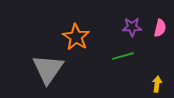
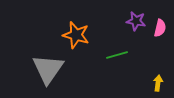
purple star: moved 4 px right, 6 px up; rotated 12 degrees clockwise
orange star: moved 2 px up; rotated 16 degrees counterclockwise
green line: moved 6 px left, 1 px up
yellow arrow: moved 1 px right, 1 px up
